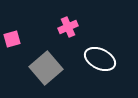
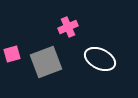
pink square: moved 15 px down
gray square: moved 6 px up; rotated 20 degrees clockwise
